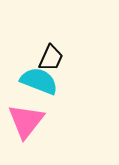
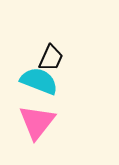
pink triangle: moved 11 px right, 1 px down
